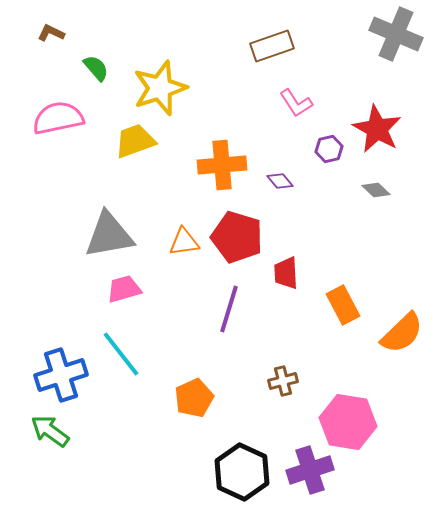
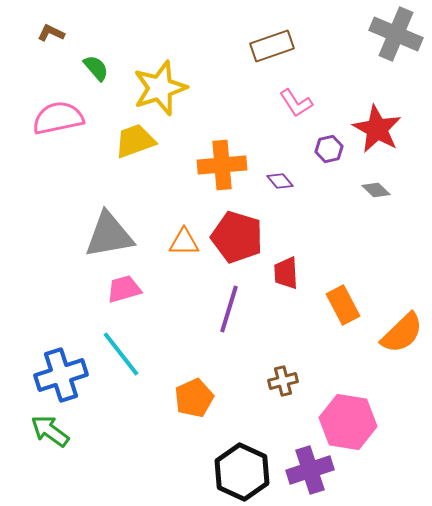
orange triangle: rotated 8 degrees clockwise
